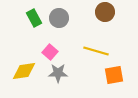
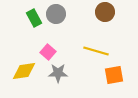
gray circle: moved 3 px left, 4 px up
pink square: moved 2 px left
